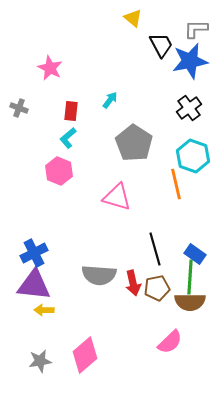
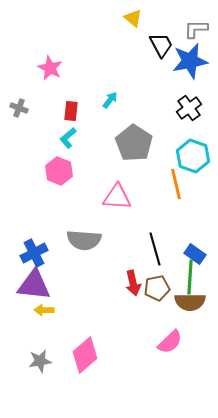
pink triangle: rotated 12 degrees counterclockwise
gray semicircle: moved 15 px left, 35 px up
